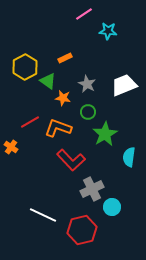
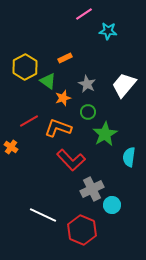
white trapezoid: rotated 28 degrees counterclockwise
orange star: rotated 28 degrees counterclockwise
red line: moved 1 px left, 1 px up
cyan circle: moved 2 px up
red hexagon: rotated 24 degrees counterclockwise
